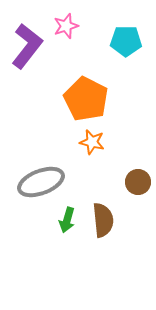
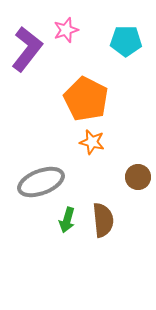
pink star: moved 4 px down
purple L-shape: moved 3 px down
brown circle: moved 5 px up
